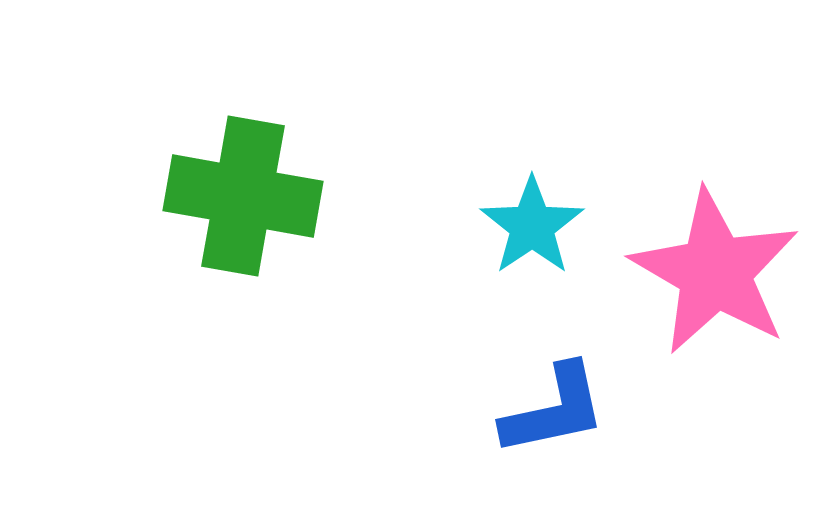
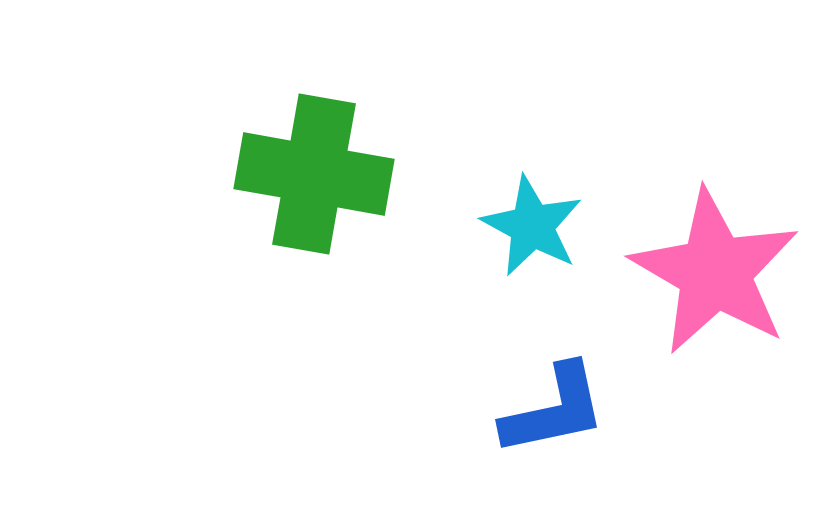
green cross: moved 71 px right, 22 px up
cyan star: rotated 10 degrees counterclockwise
